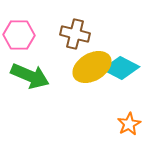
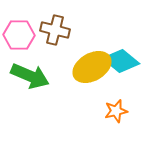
brown cross: moved 20 px left, 4 px up
cyan diamond: moved 7 px up; rotated 12 degrees clockwise
orange star: moved 13 px left, 13 px up; rotated 15 degrees clockwise
